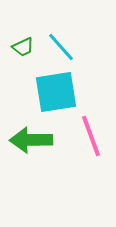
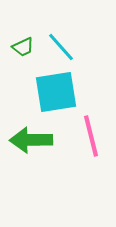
pink line: rotated 6 degrees clockwise
